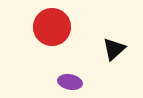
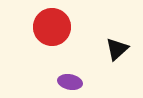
black triangle: moved 3 px right
